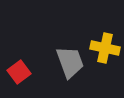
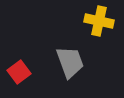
yellow cross: moved 6 px left, 27 px up
